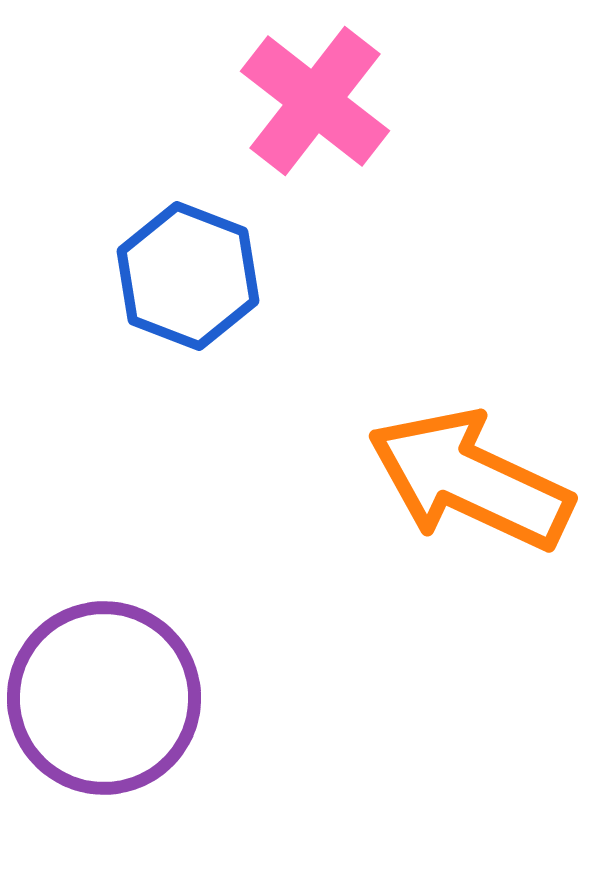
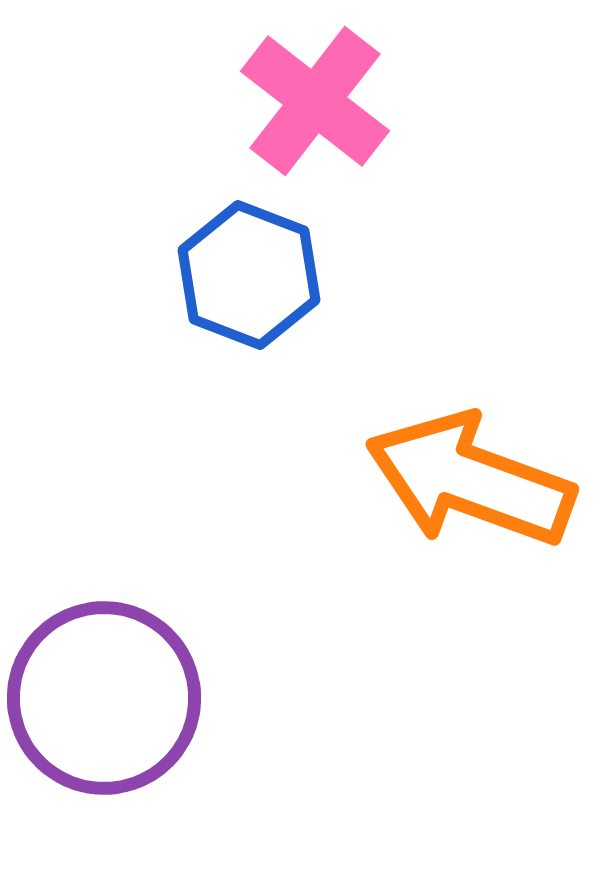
blue hexagon: moved 61 px right, 1 px up
orange arrow: rotated 5 degrees counterclockwise
